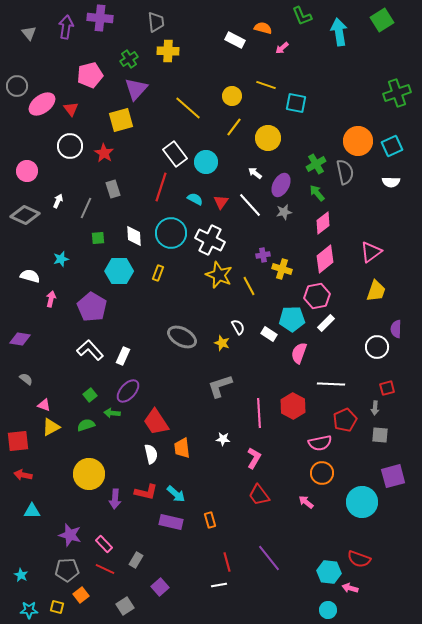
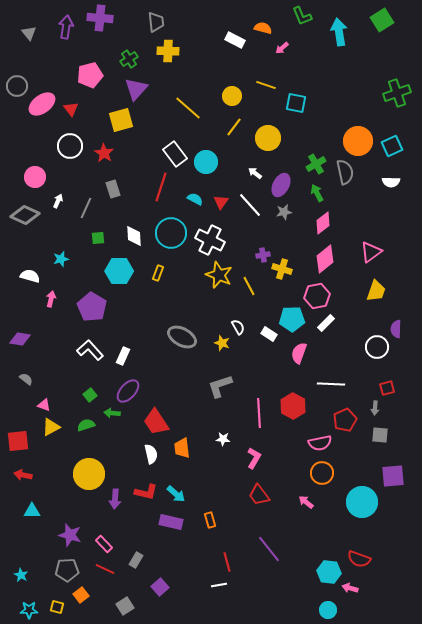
pink circle at (27, 171): moved 8 px right, 6 px down
green arrow at (317, 193): rotated 12 degrees clockwise
purple square at (393, 476): rotated 10 degrees clockwise
purple line at (269, 558): moved 9 px up
